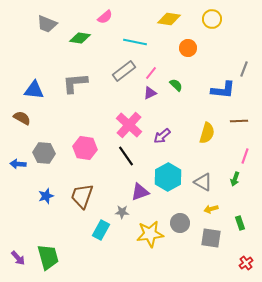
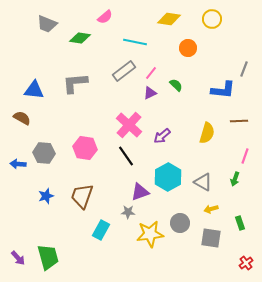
gray star at (122, 212): moved 6 px right
